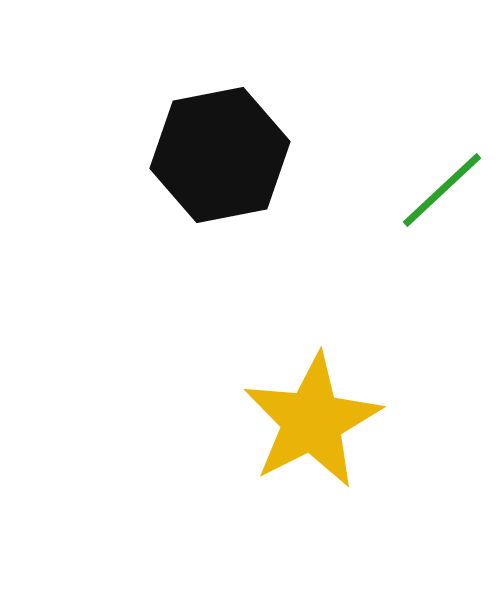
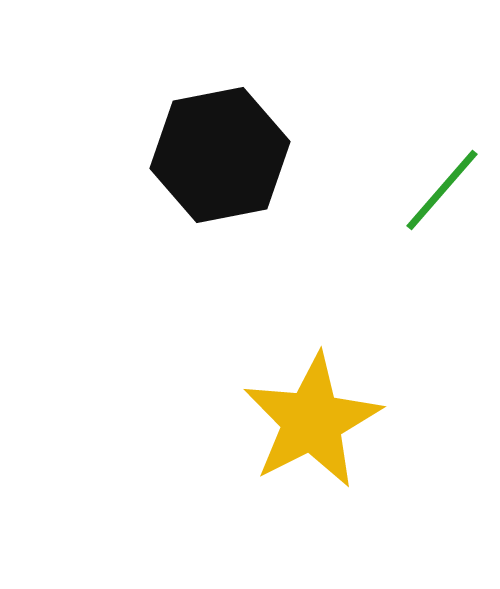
green line: rotated 6 degrees counterclockwise
